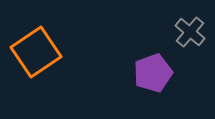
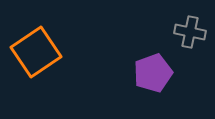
gray cross: rotated 28 degrees counterclockwise
